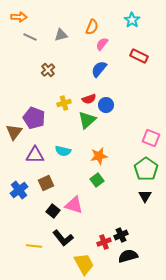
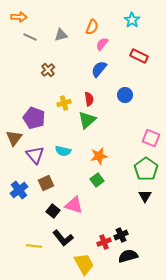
red semicircle: rotated 80 degrees counterclockwise
blue circle: moved 19 px right, 10 px up
brown triangle: moved 6 px down
purple triangle: rotated 48 degrees clockwise
